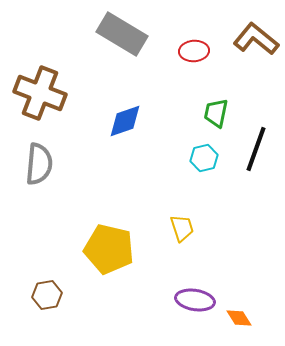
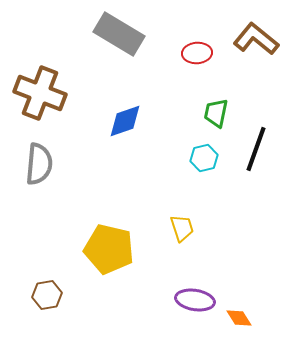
gray rectangle: moved 3 px left
red ellipse: moved 3 px right, 2 px down
